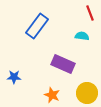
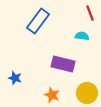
blue rectangle: moved 1 px right, 5 px up
purple rectangle: rotated 10 degrees counterclockwise
blue star: moved 1 px right, 1 px down; rotated 16 degrees clockwise
